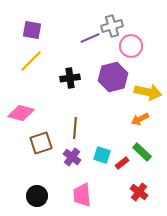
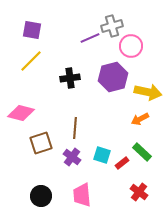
black circle: moved 4 px right
